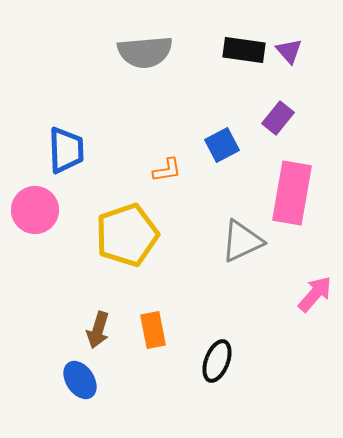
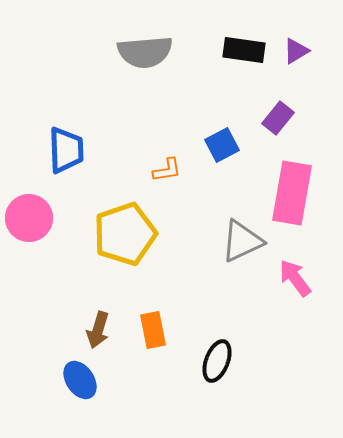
purple triangle: moved 7 px right; rotated 40 degrees clockwise
pink circle: moved 6 px left, 8 px down
yellow pentagon: moved 2 px left, 1 px up
pink arrow: moved 20 px left, 16 px up; rotated 78 degrees counterclockwise
